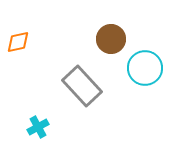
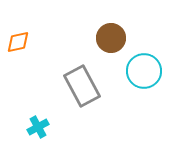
brown circle: moved 1 px up
cyan circle: moved 1 px left, 3 px down
gray rectangle: rotated 15 degrees clockwise
